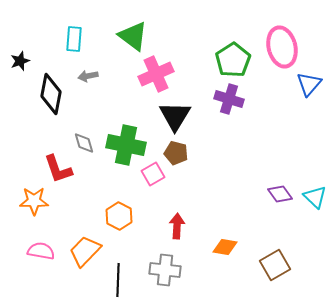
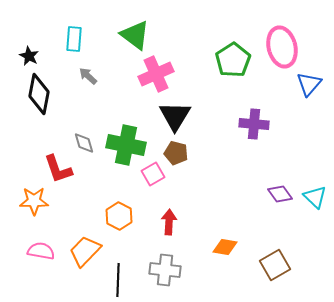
green triangle: moved 2 px right, 1 px up
black star: moved 9 px right, 5 px up; rotated 24 degrees counterclockwise
gray arrow: rotated 54 degrees clockwise
black diamond: moved 12 px left
purple cross: moved 25 px right, 25 px down; rotated 12 degrees counterclockwise
red arrow: moved 8 px left, 4 px up
